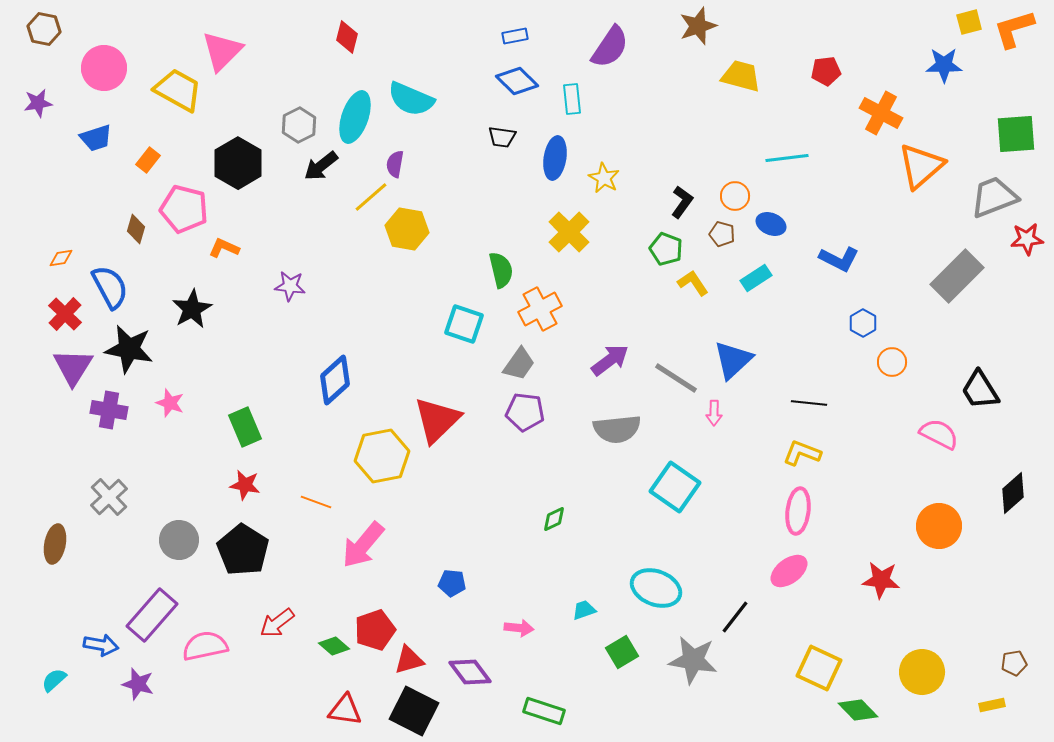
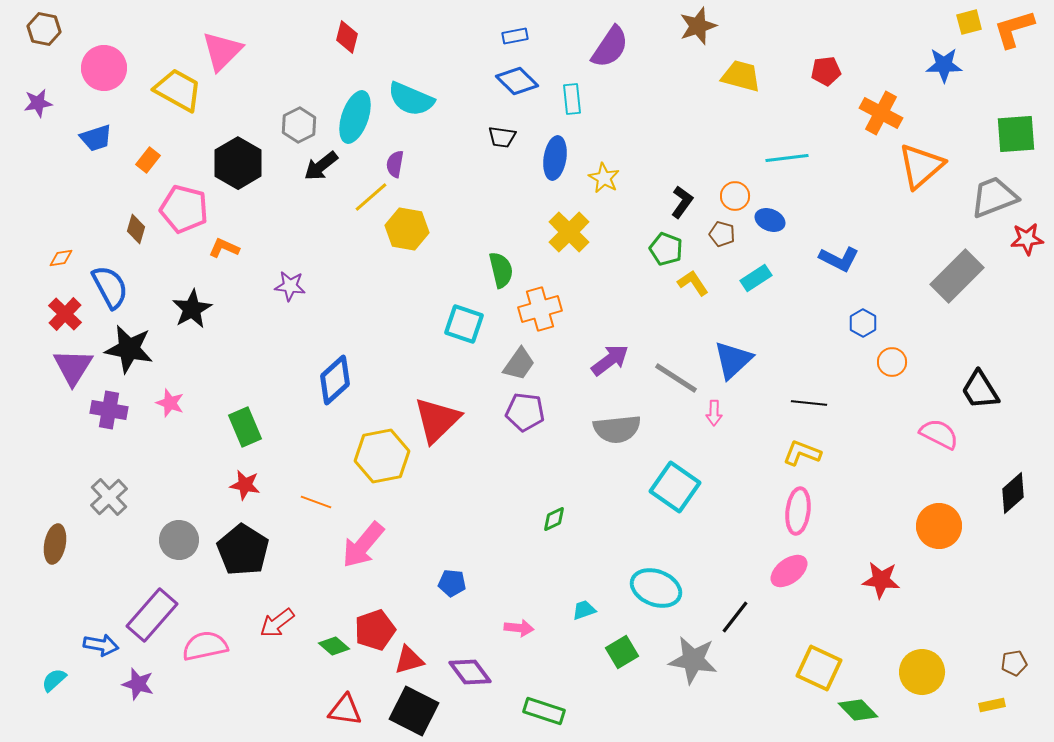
blue ellipse at (771, 224): moved 1 px left, 4 px up
orange cross at (540, 309): rotated 12 degrees clockwise
